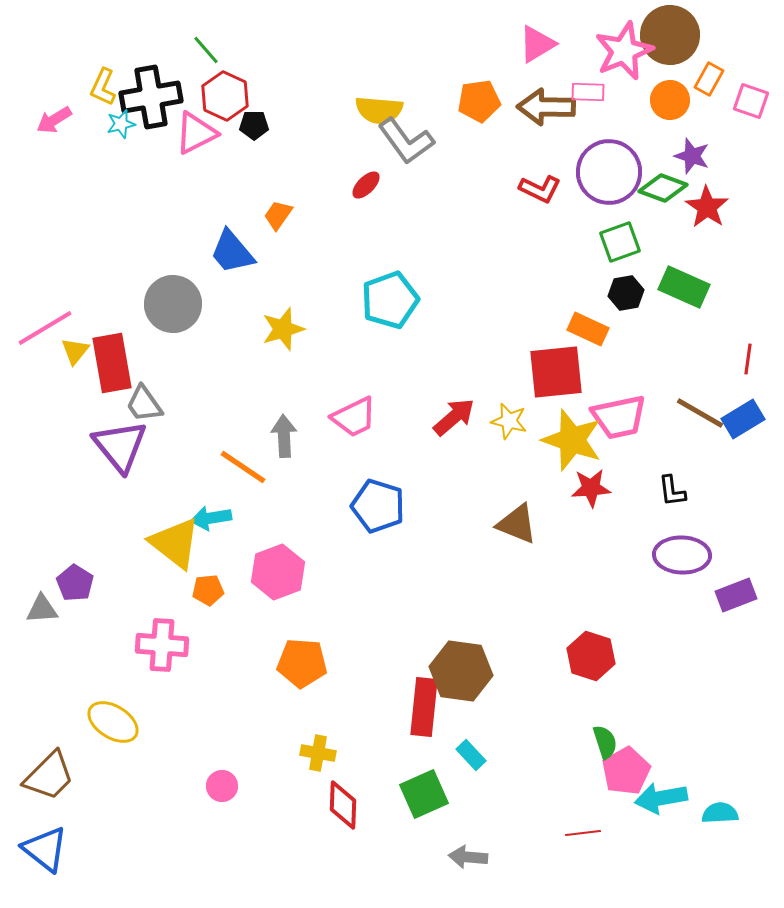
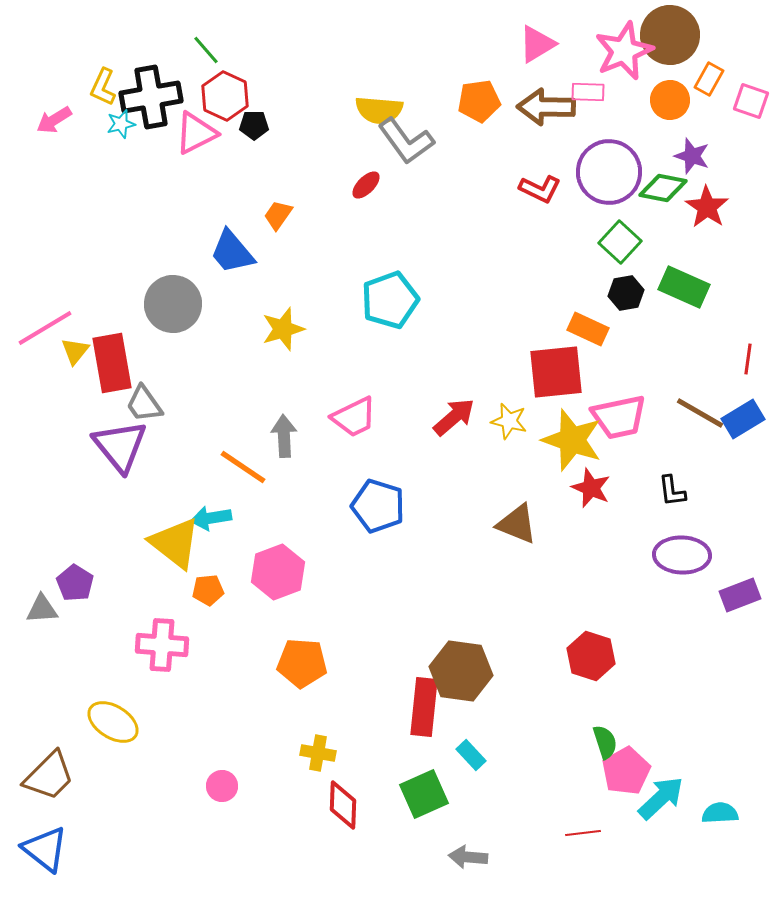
green diamond at (663, 188): rotated 9 degrees counterclockwise
green square at (620, 242): rotated 27 degrees counterclockwise
red star at (591, 488): rotated 27 degrees clockwise
purple rectangle at (736, 595): moved 4 px right
cyan arrow at (661, 798): rotated 147 degrees clockwise
